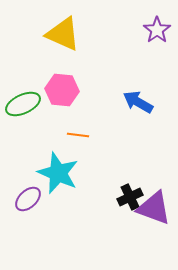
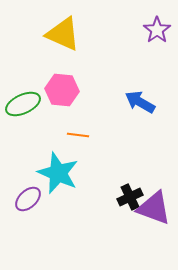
blue arrow: moved 2 px right
